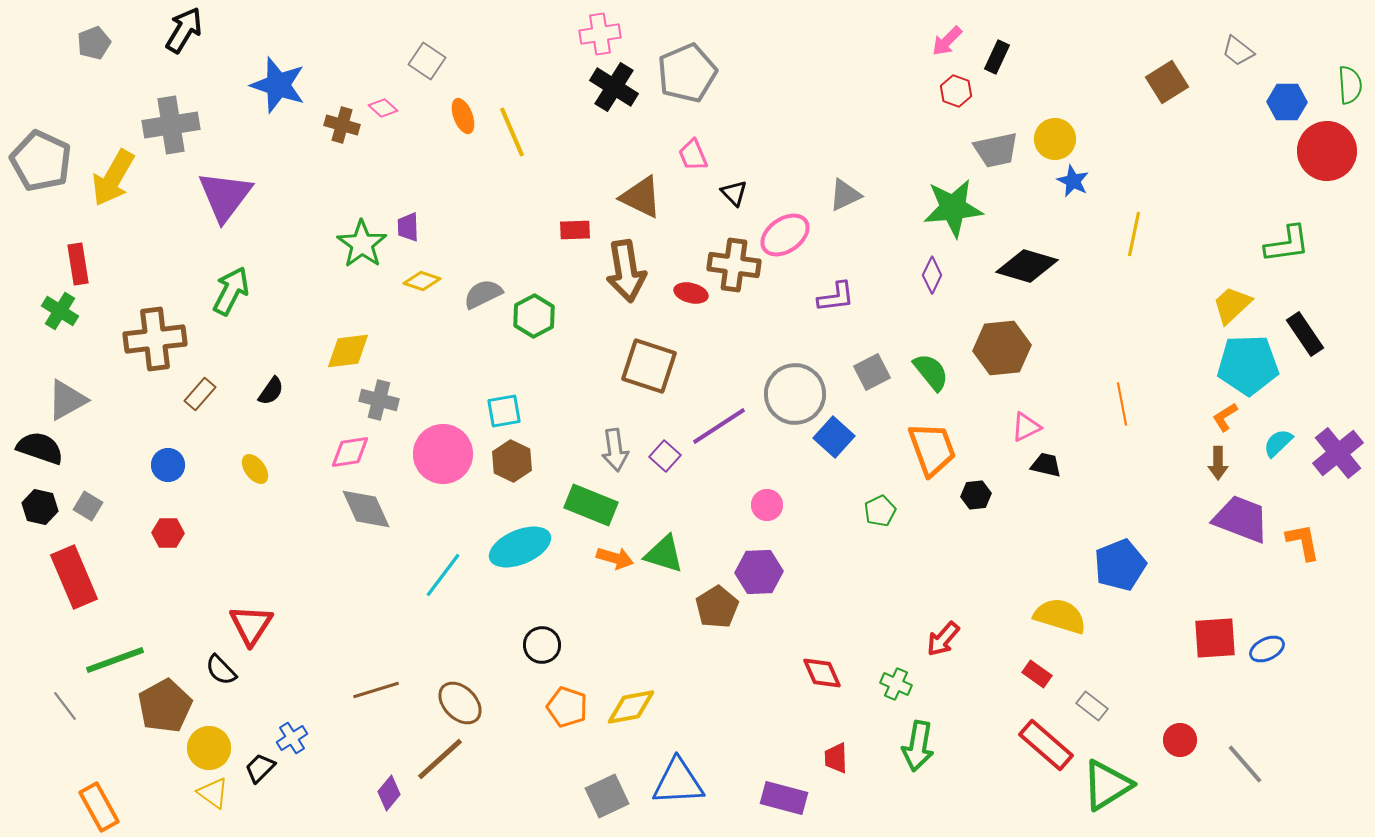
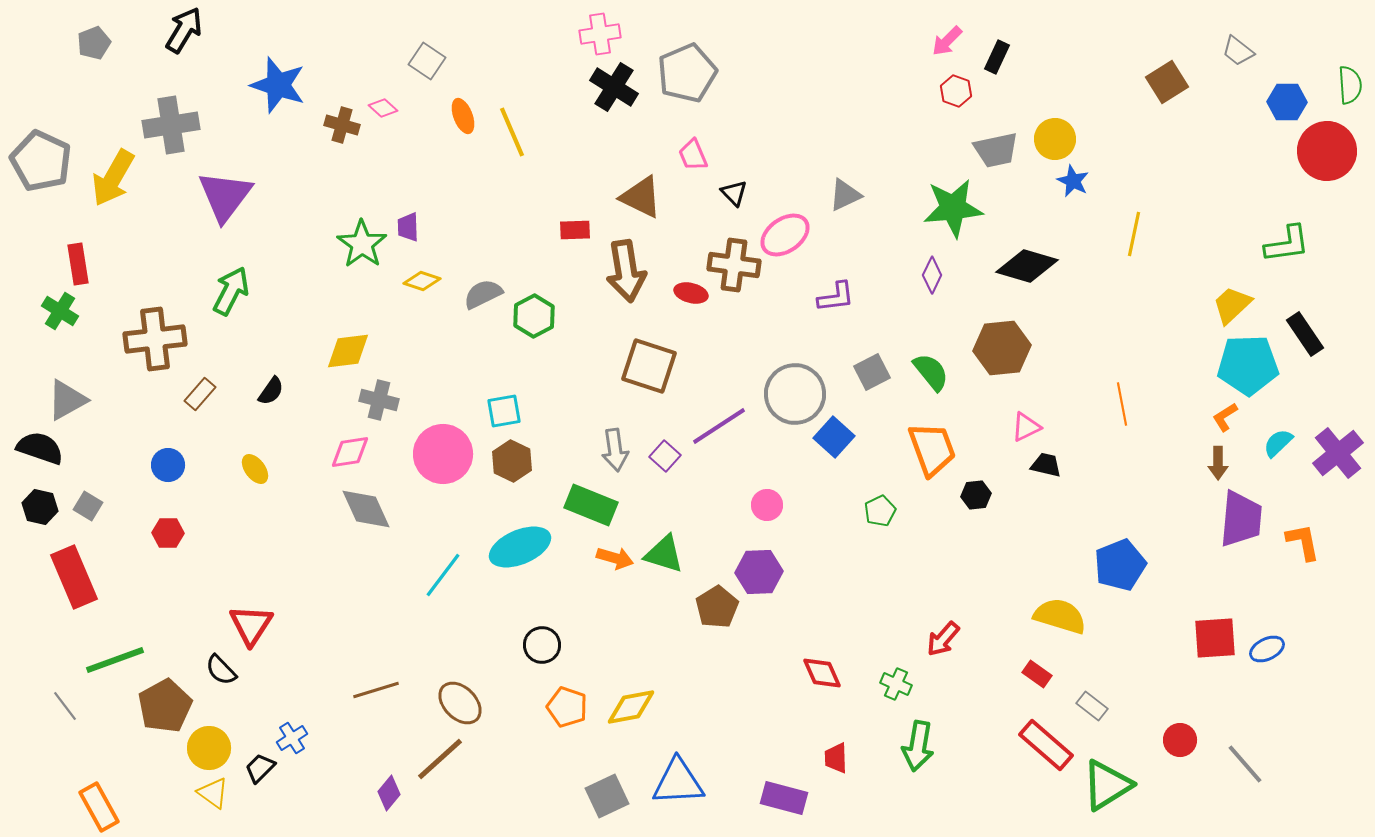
purple trapezoid at (1241, 519): rotated 74 degrees clockwise
